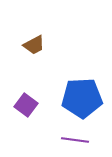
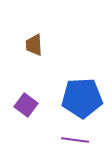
brown trapezoid: rotated 115 degrees clockwise
